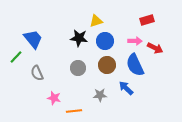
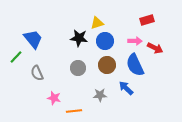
yellow triangle: moved 1 px right, 2 px down
